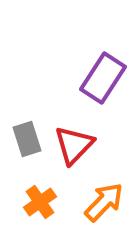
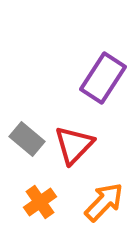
gray rectangle: rotated 32 degrees counterclockwise
